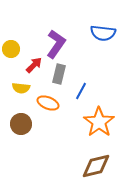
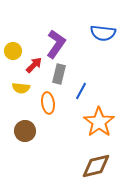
yellow circle: moved 2 px right, 2 px down
orange ellipse: rotated 60 degrees clockwise
brown circle: moved 4 px right, 7 px down
